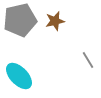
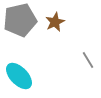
brown star: moved 1 px down; rotated 12 degrees counterclockwise
